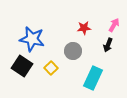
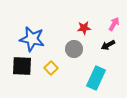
pink arrow: moved 1 px up
black arrow: rotated 40 degrees clockwise
gray circle: moved 1 px right, 2 px up
black square: rotated 30 degrees counterclockwise
cyan rectangle: moved 3 px right
